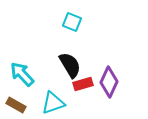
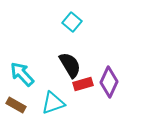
cyan square: rotated 18 degrees clockwise
